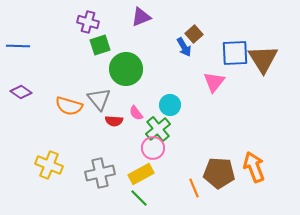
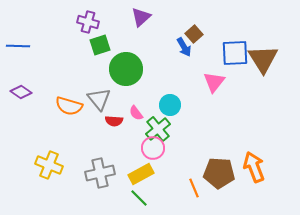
purple triangle: rotated 20 degrees counterclockwise
